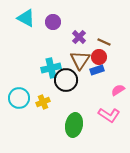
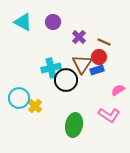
cyan triangle: moved 3 px left, 4 px down
brown triangle: moved 2 px right, 4 px down
yellow cross: moved 8 px left, 4 px down; rotated 24 degrees counterclockwise
